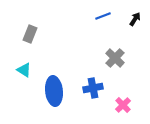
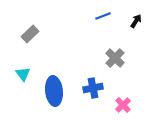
black arrow: moved 1 px right, 2 px down
gray rectangle: rotated 24 degrees clockwise
cyan triangle: moved 1 px left, 4 px down; rotated 21 degrees clockwise
